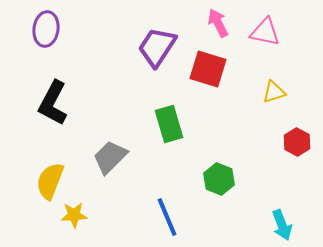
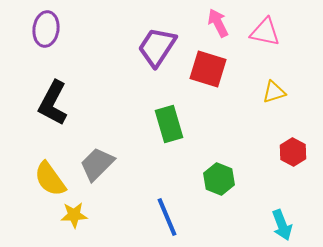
red hexagon: moved 4 px left, 10 px down
gray trapezoid: moved 13 px left, 7 px down
yellow semicircle: moved 2 px up; rotated 57 degrees counterclockwise
